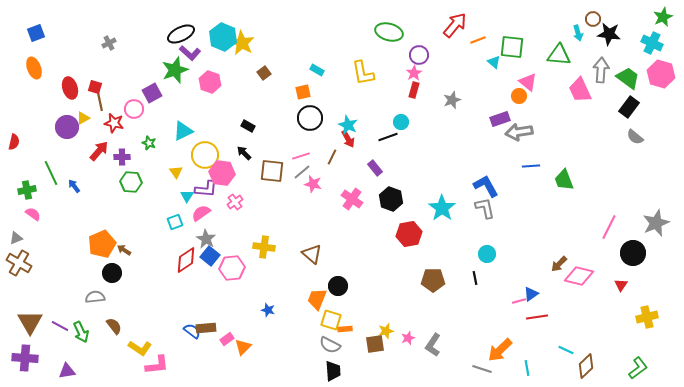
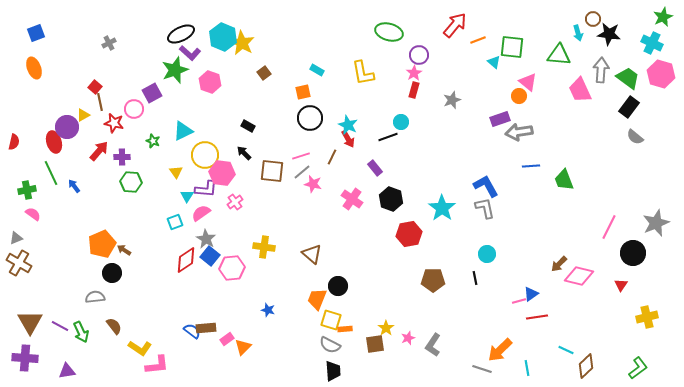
red square at (95, 87): rotated 24 degrees clockwise
red ellipse at (70, 88): moved 16 px left, 54 px down
yellow triangle at (83, 118): moved 3 px up
green star at (149, 143): moved 4 px right, 2 px up
yellow star at (386, 331): moved 3 px up; rotated 21 degrees counterclockwise
